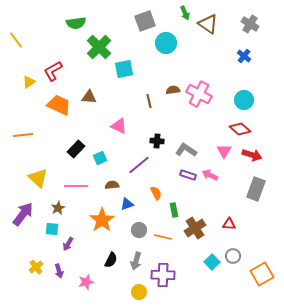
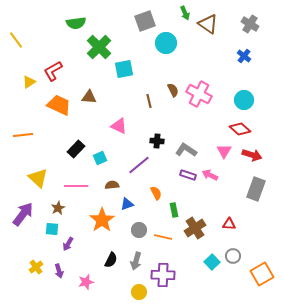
brown semicircle at (173, 90): rotated 72 degrees clockwise
